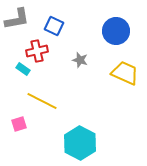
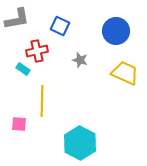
blue square: moved 6 px right
yellow line: rotated 64 degrees clockwise
pink square: rotated 21 degrees clockwise
